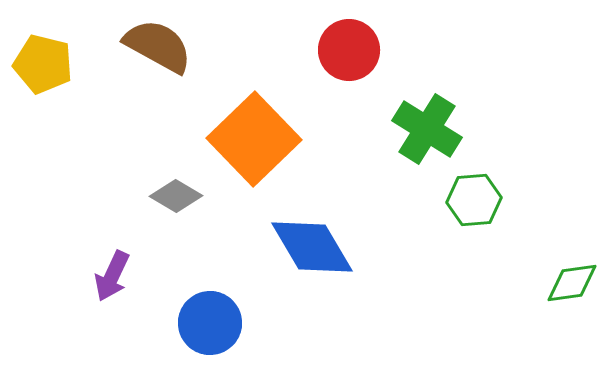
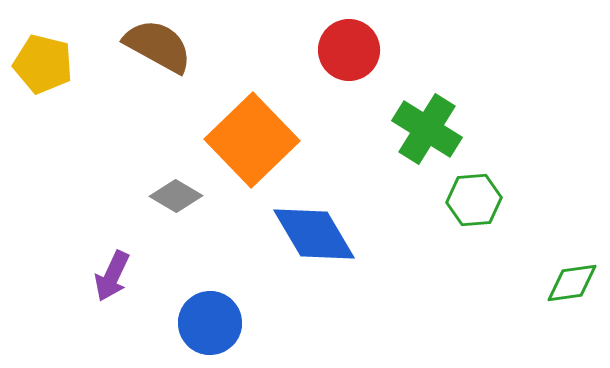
orange square: moved 2 px left, 1 px down
blue diamond: moved 2 px right, 13 px up
